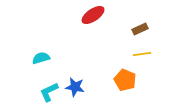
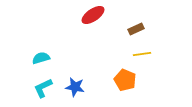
brown rectangle: moved 4 px left
cyan L-shape: moved 6 px left, 4 px up
